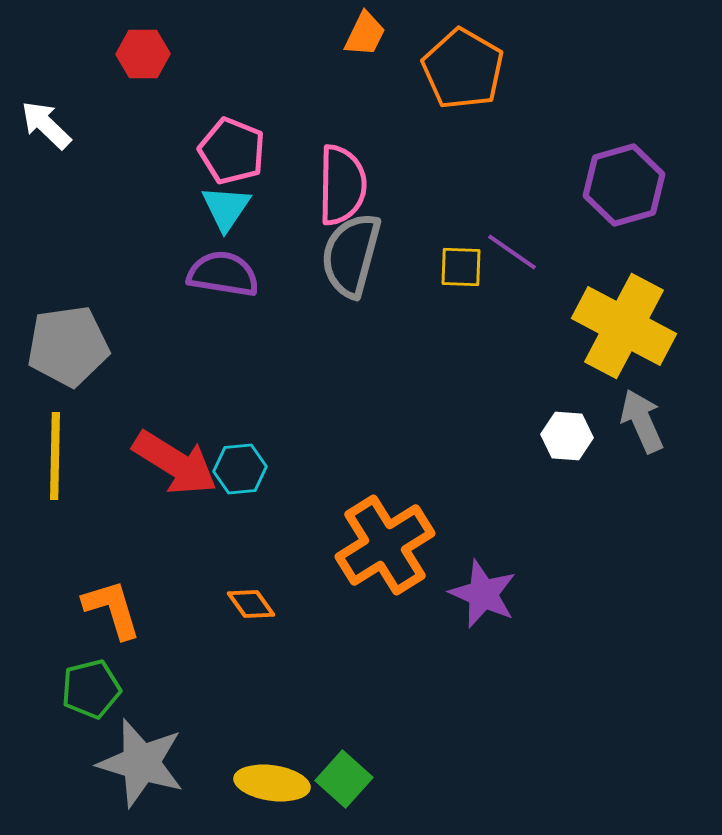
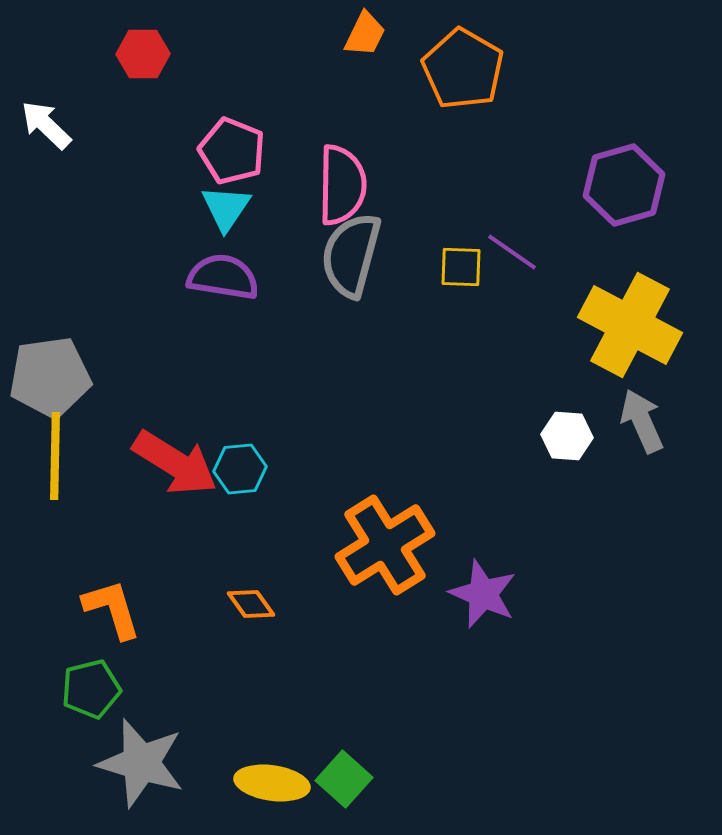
purple semicircle: moved 3 px down
yellow cross: moved 6 px right, 1 px up
gray pentagon: moved 18 px left, 31 px down
